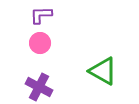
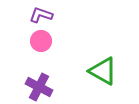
purple L-shape: rotated 20 degrees clockwise
pink circle: moved 1 px right, 2 px up
